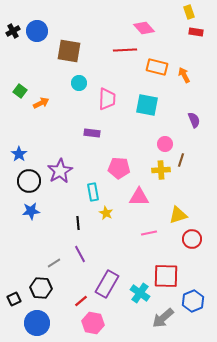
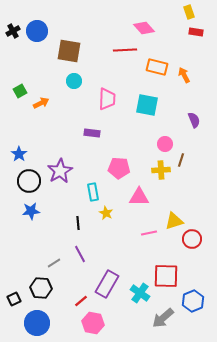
cyan circle at (79, 83): moved 5 px left, 2 px up
green square at (20, 91): rotated 24 degrees clockwise
yellow triangle at (178, 215): moved 4 px left, 6 px down
